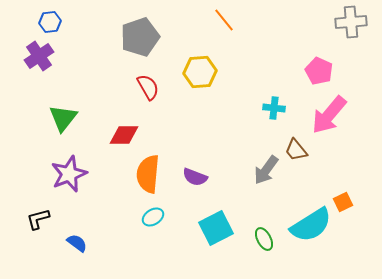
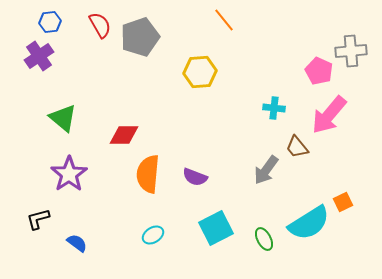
gray cross: moved 29 px down
red semicircle: moved 48 px left, 62 px up
green triangle: rotated 28 degrees counterclockwise
brown trapezoid: moved 1 px right, 3 px up
purple star: rotated 12 degrees counterclockwise
cyan ellipse: moved 18 px down
cyan semicircle: moved 2 px left, 2 px up
